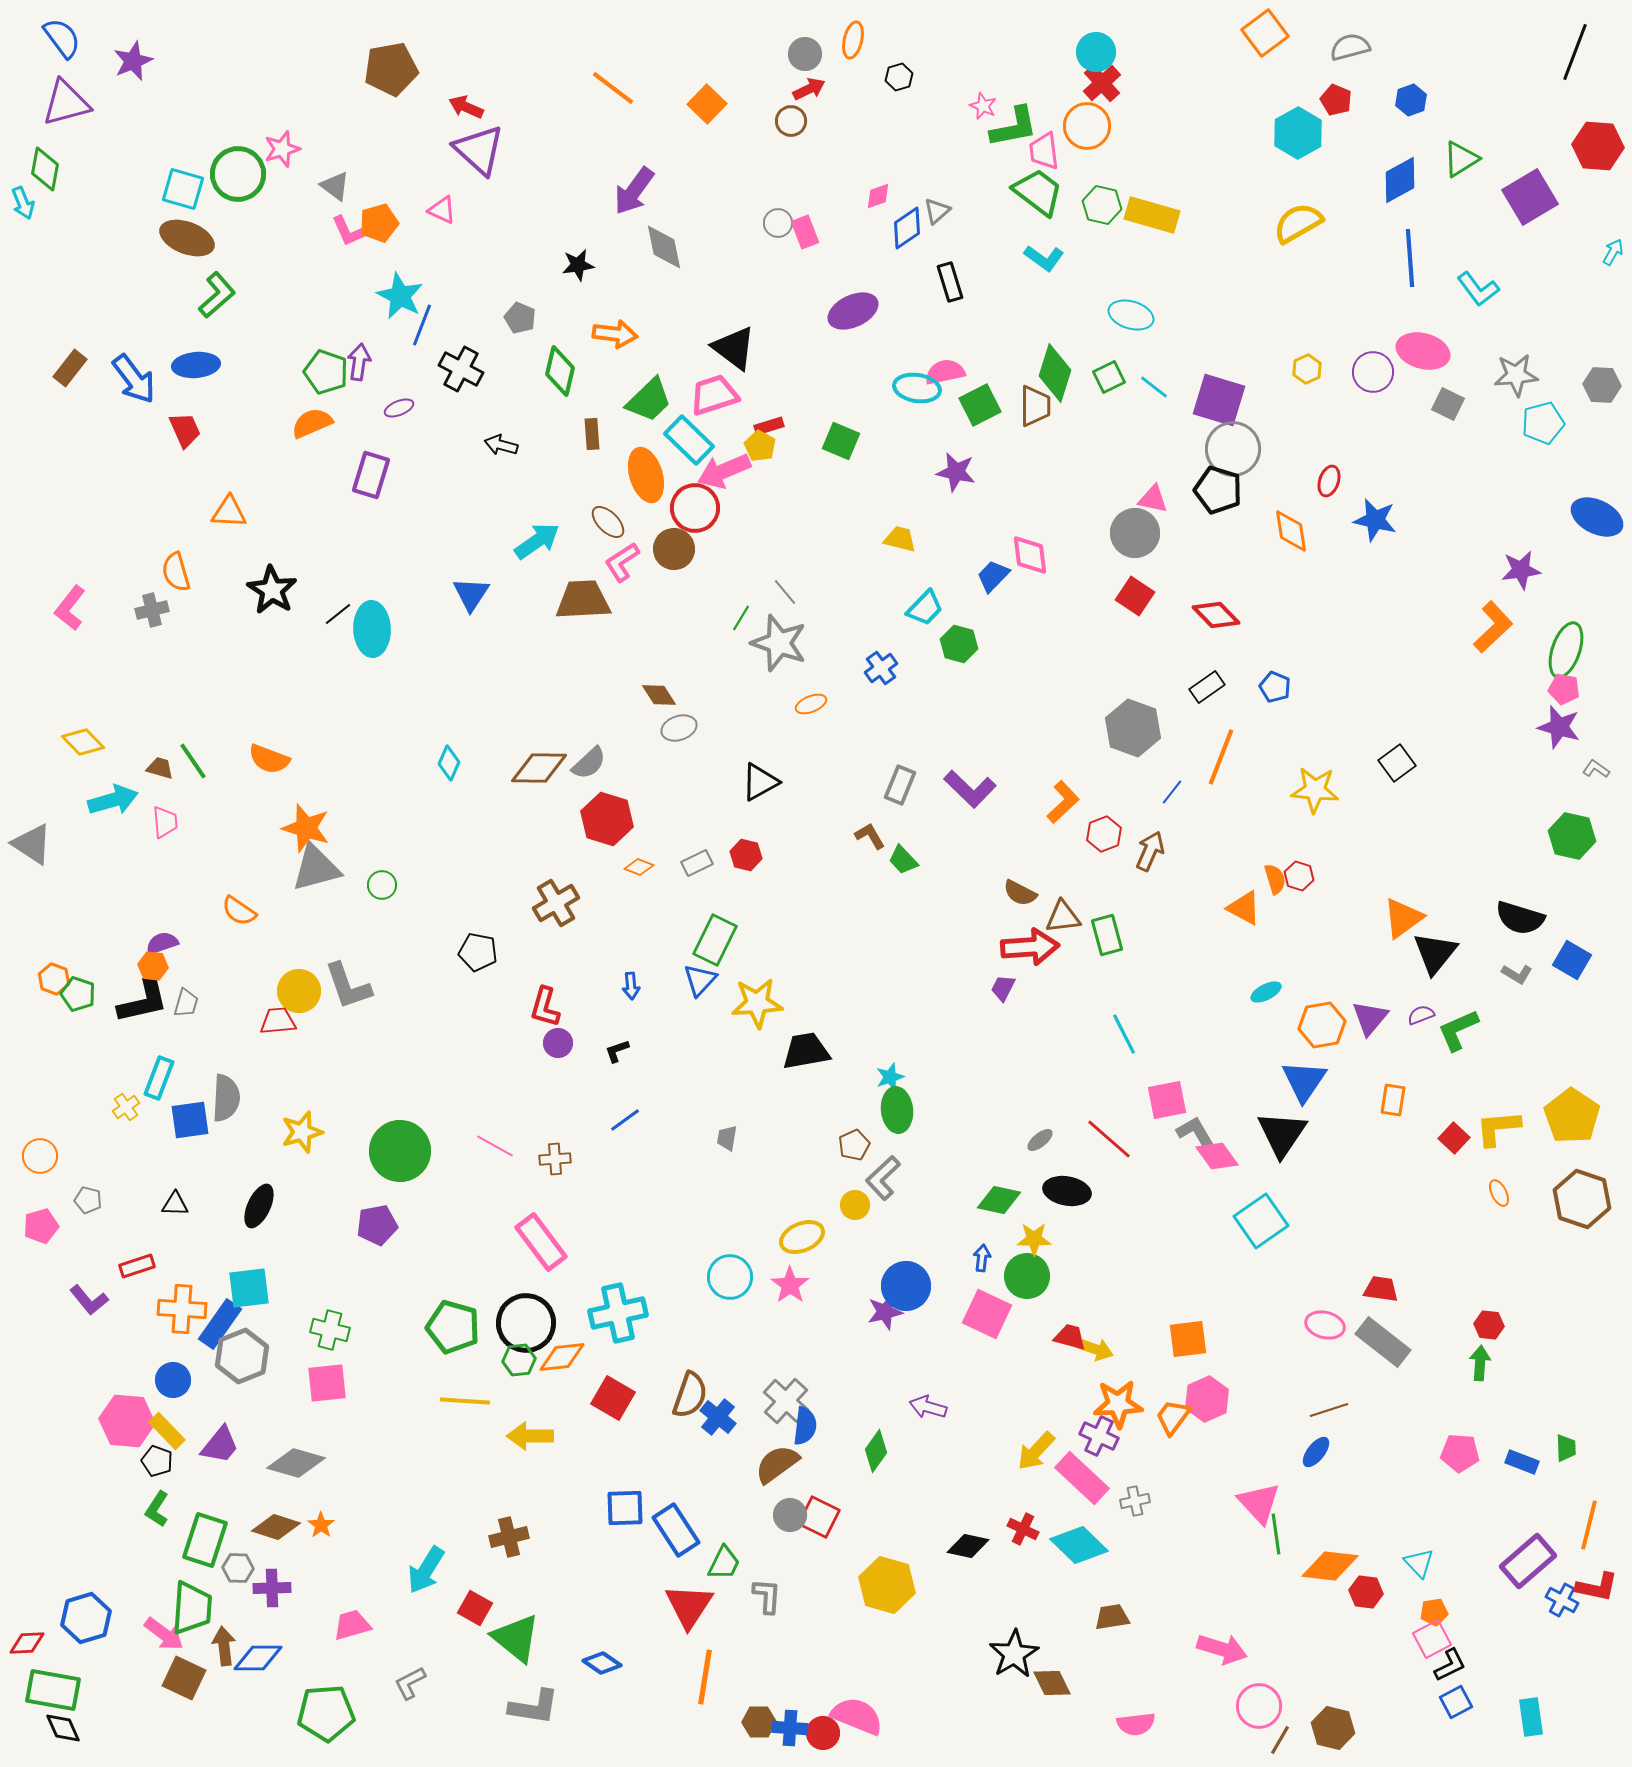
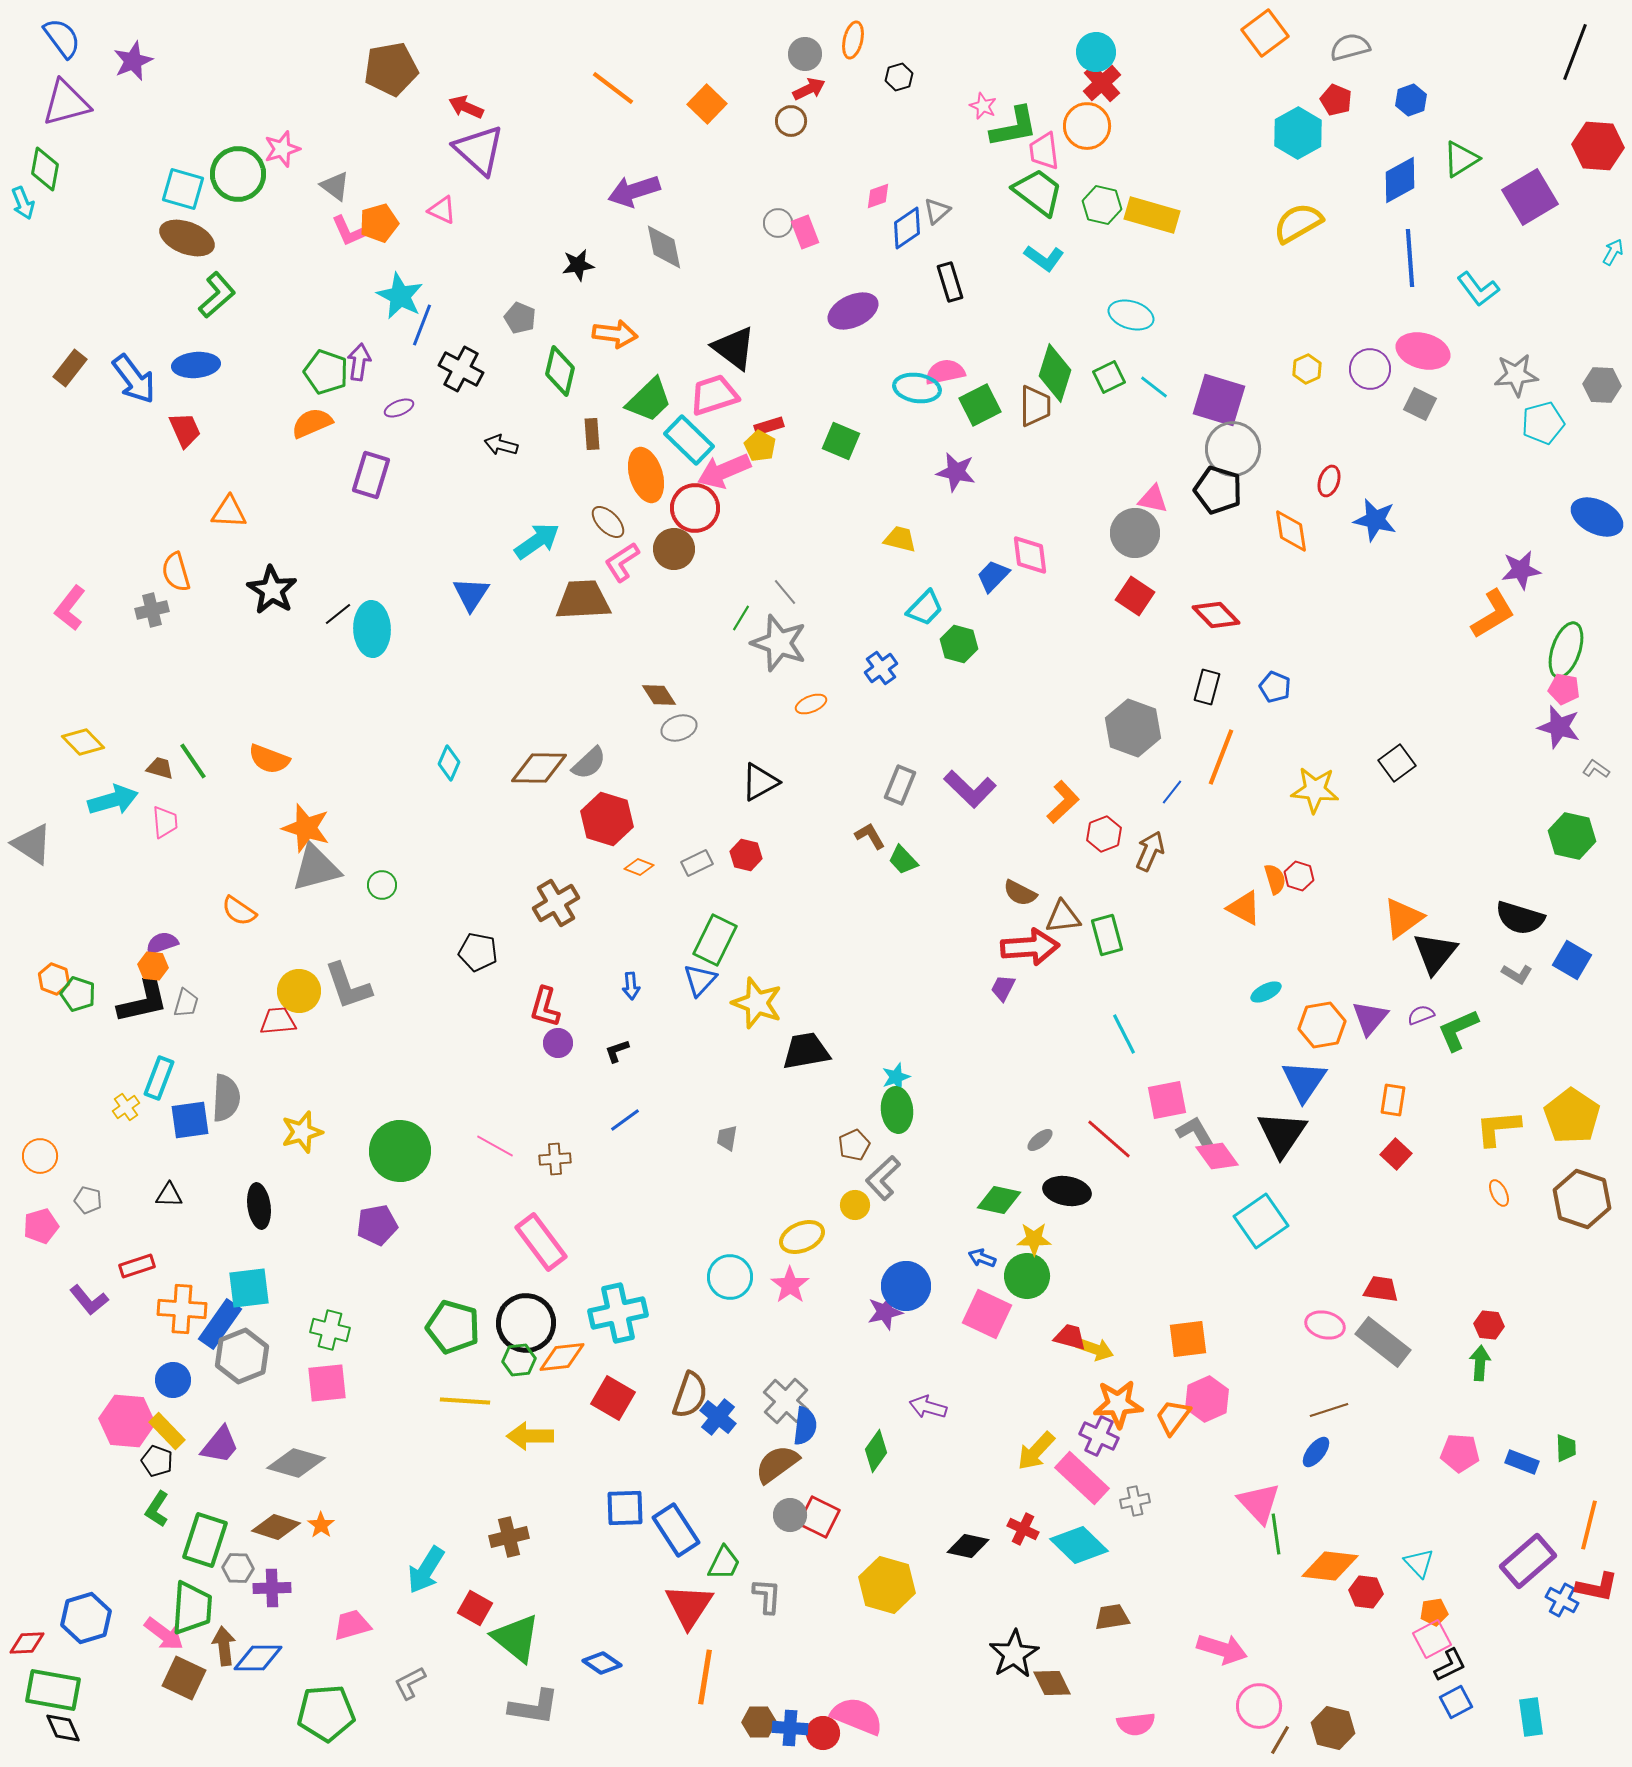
purple arrow at (634, 191): rotated 36 degrees clockwise
purple circle at (1373, 372): moved 3 px left, 3 px up
gray square at (1448, 404): moved 28 px left
orange L-shape at (1493, 627): moved 13 px up; rotated 12 degrees clockwise
black rectangle at (1207, 687): rotated 40 degrees counterclockwise
yellow star at (757, 1003): rotated 24 degrees clockwise
cyan star at (890, 1077): moved 6 px right
red square at (1454, 1138): moved 58 px left, 16 px down
black triangle at (175, 1204): moved 6 px left, 9 px up
black ellipse at (259, 1206): rotated 33 degrees counterclockwise
blue arrow at (982, 1258): rotated 76 degrees counterclockwise
